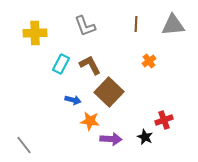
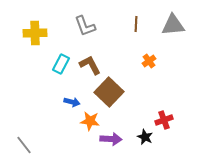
blue arrow: moved 1 px left, 2 px down
